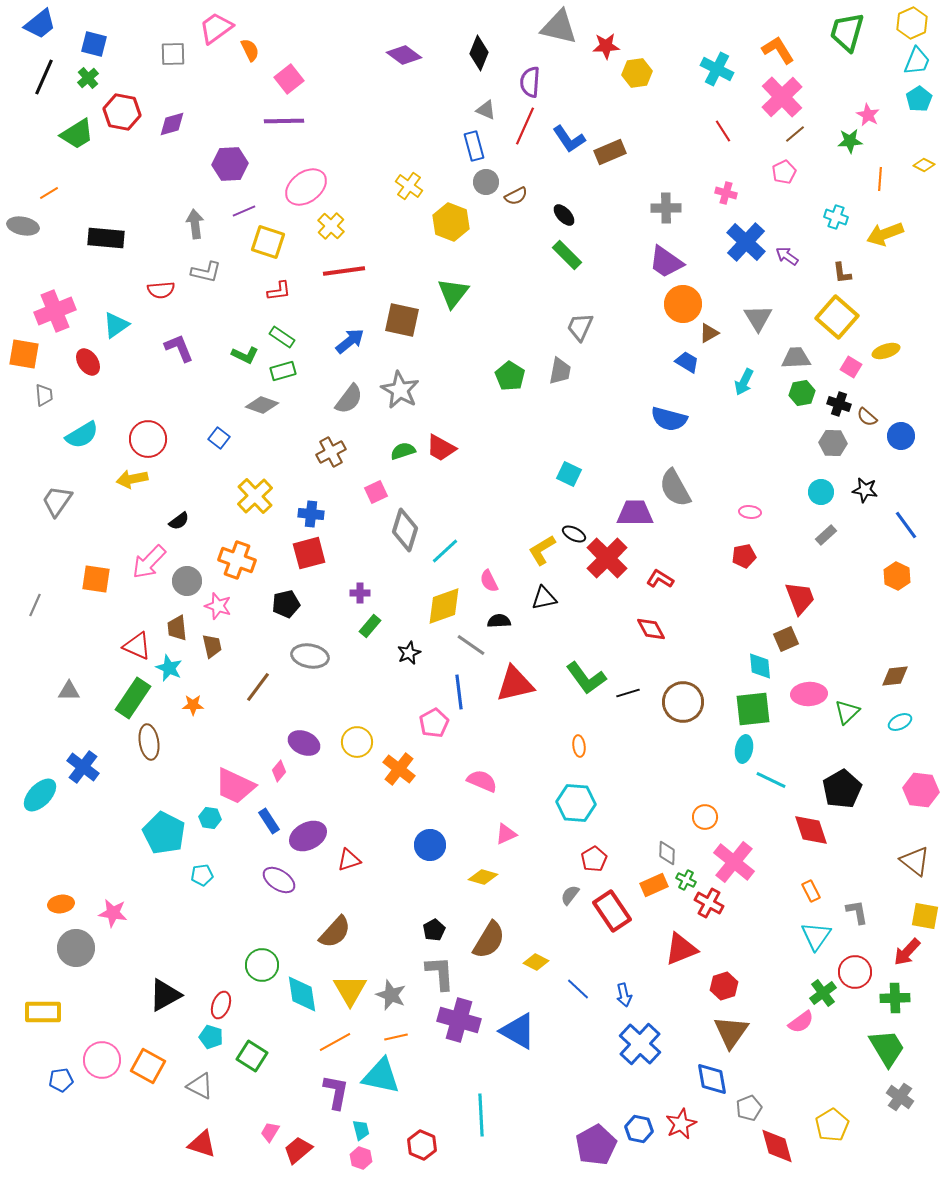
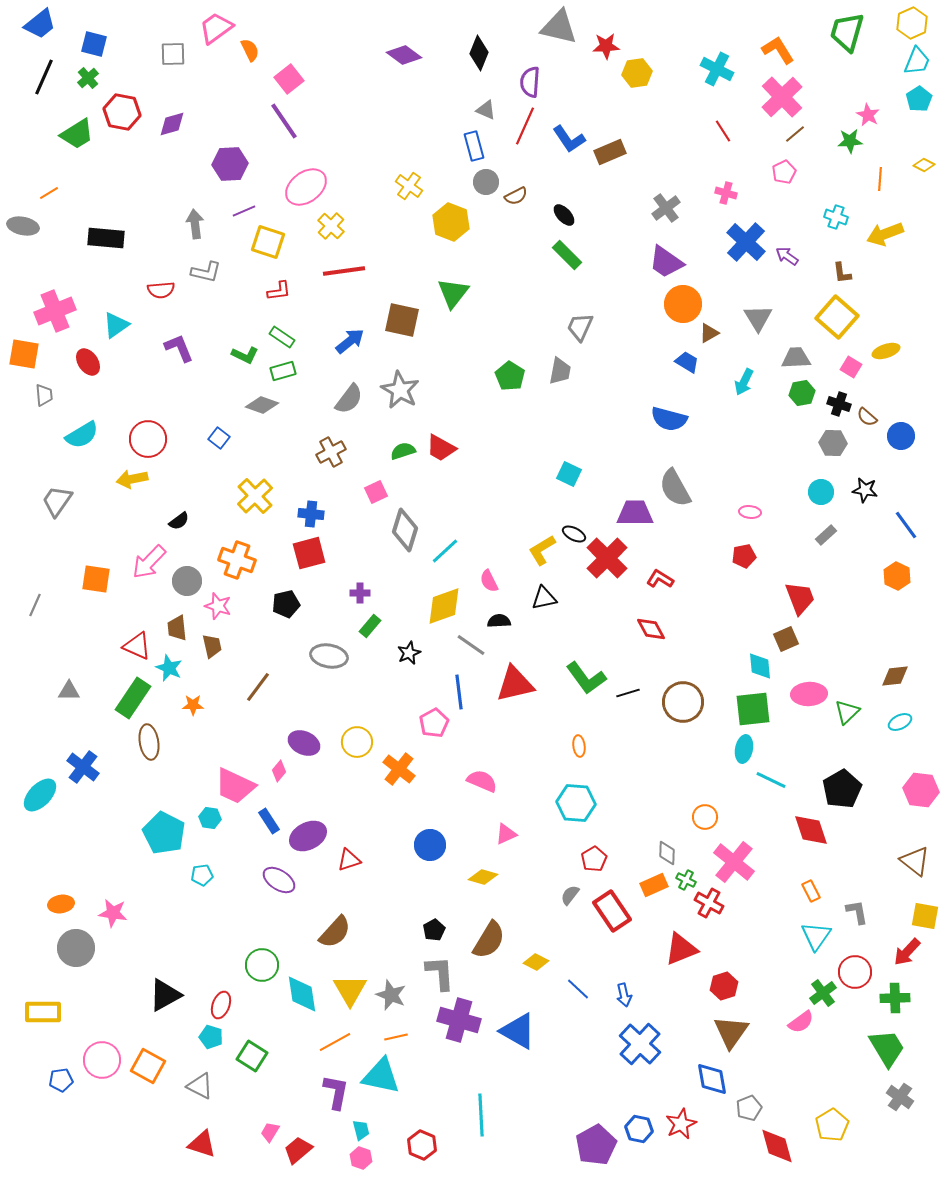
purple line at (284, 121): rotated 57 degrees clockwise
gray cross at (666, 208): rotated 36 degrees counterclockwise
gray ellipse at (310, 656): moved 19 px right
